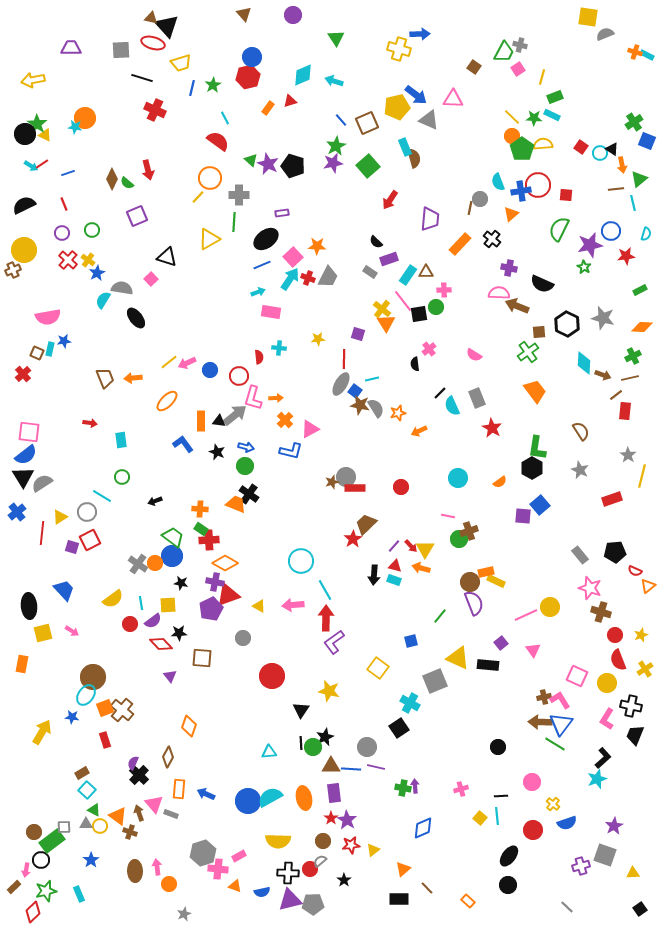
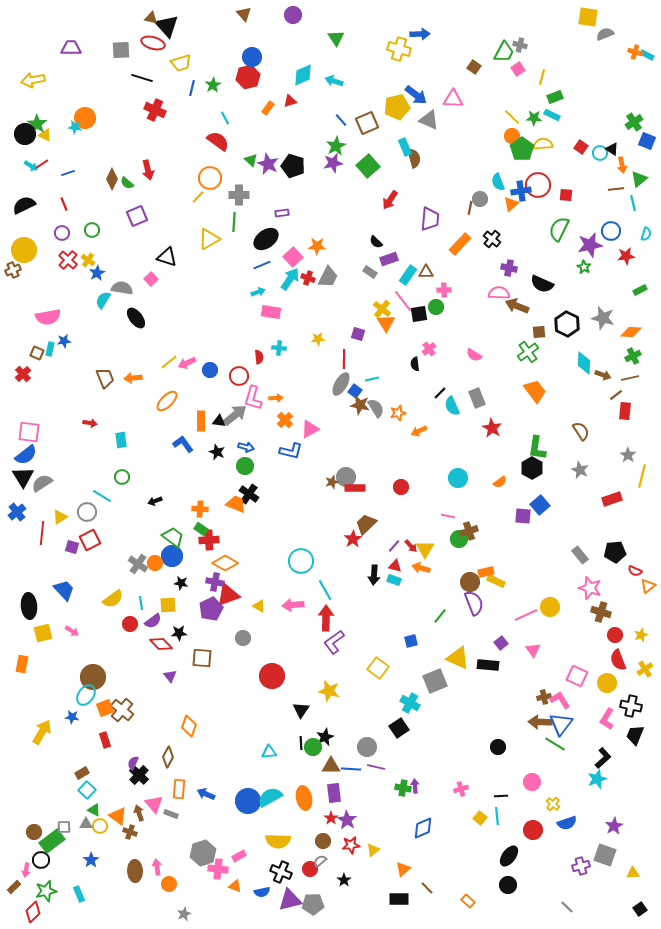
orange triangle at (511, 214): moved 10 px up
orange diamond at (642, 327): moved 11 px left, 5 px down
black cross at (288, 873): moved 7 px left, 1 px up; rotated 20 degrees clockwise
